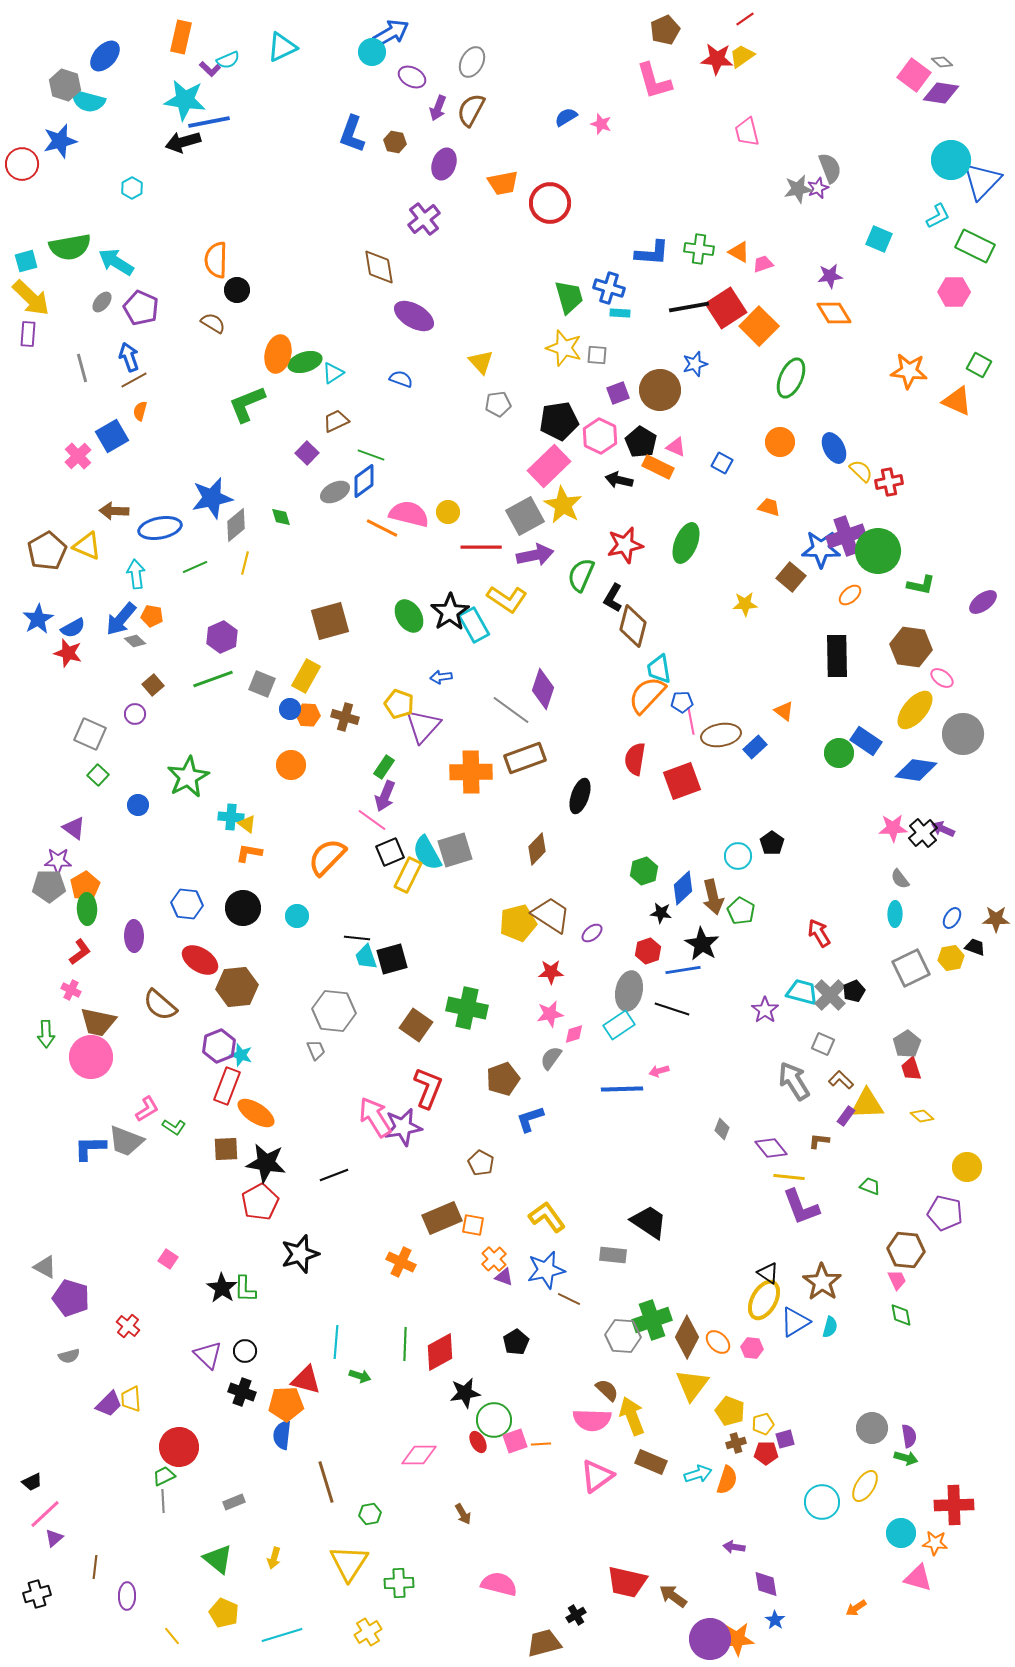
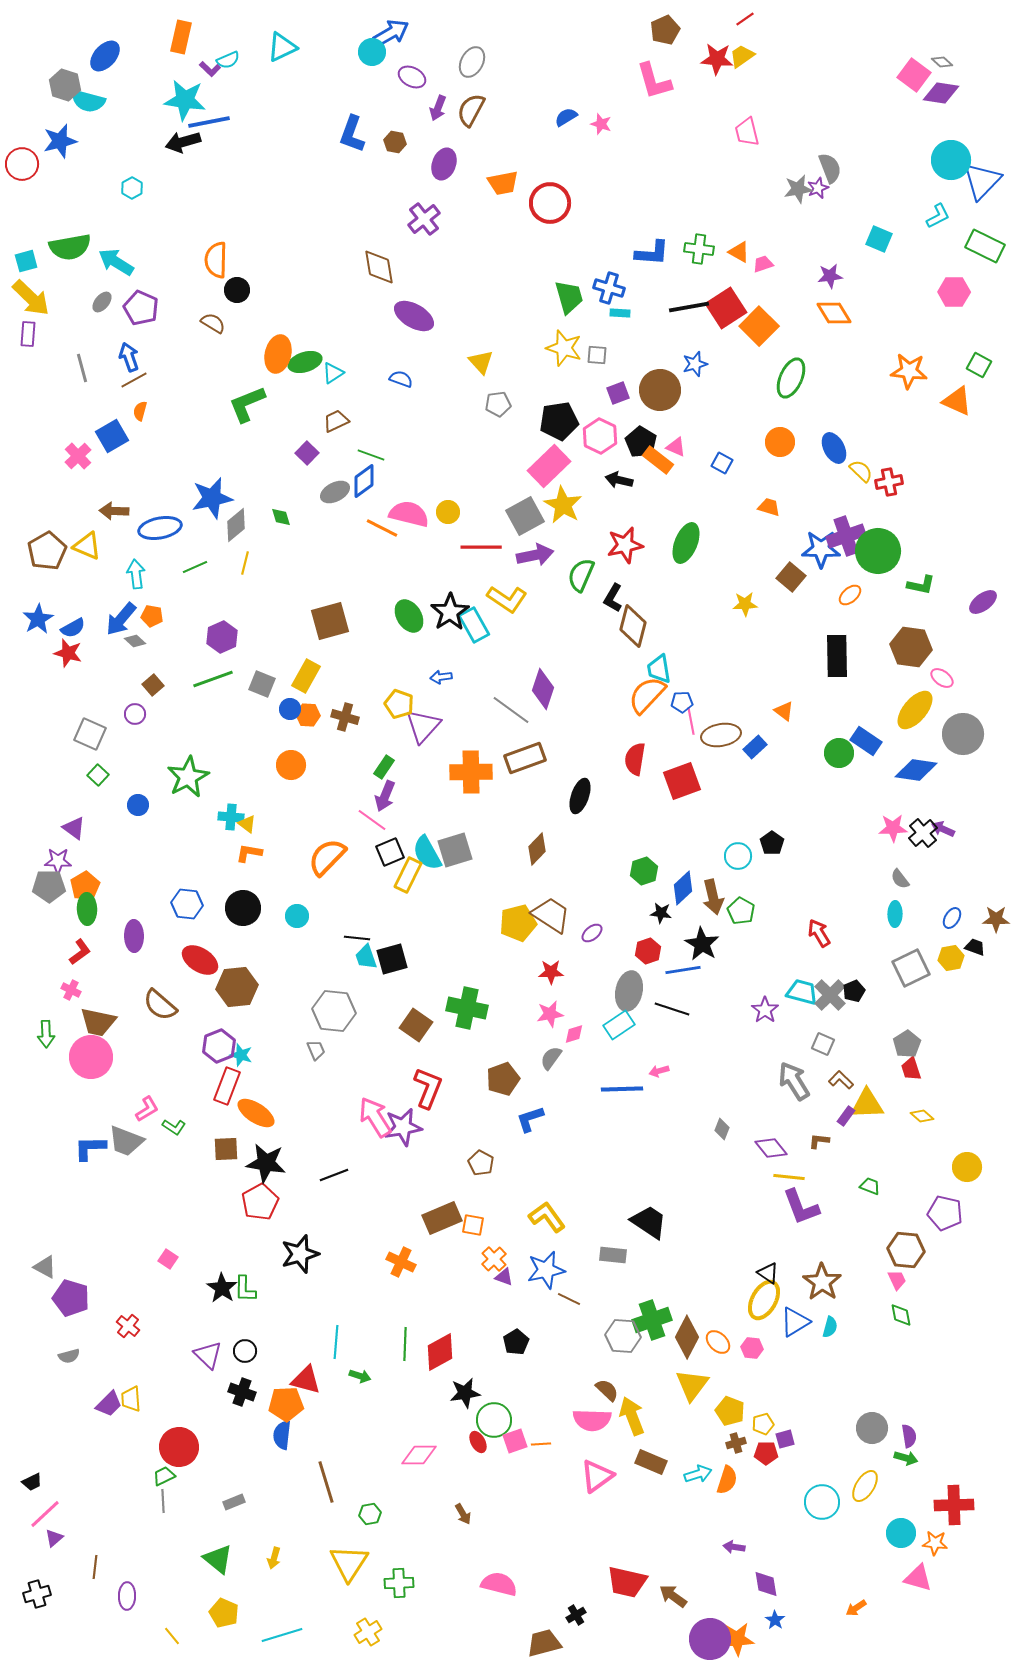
green rectangle at (975, 246): moved 10 px right
orange rectangle at (658, 467): moved 7 px up; rotated 12 degrees clockwise
